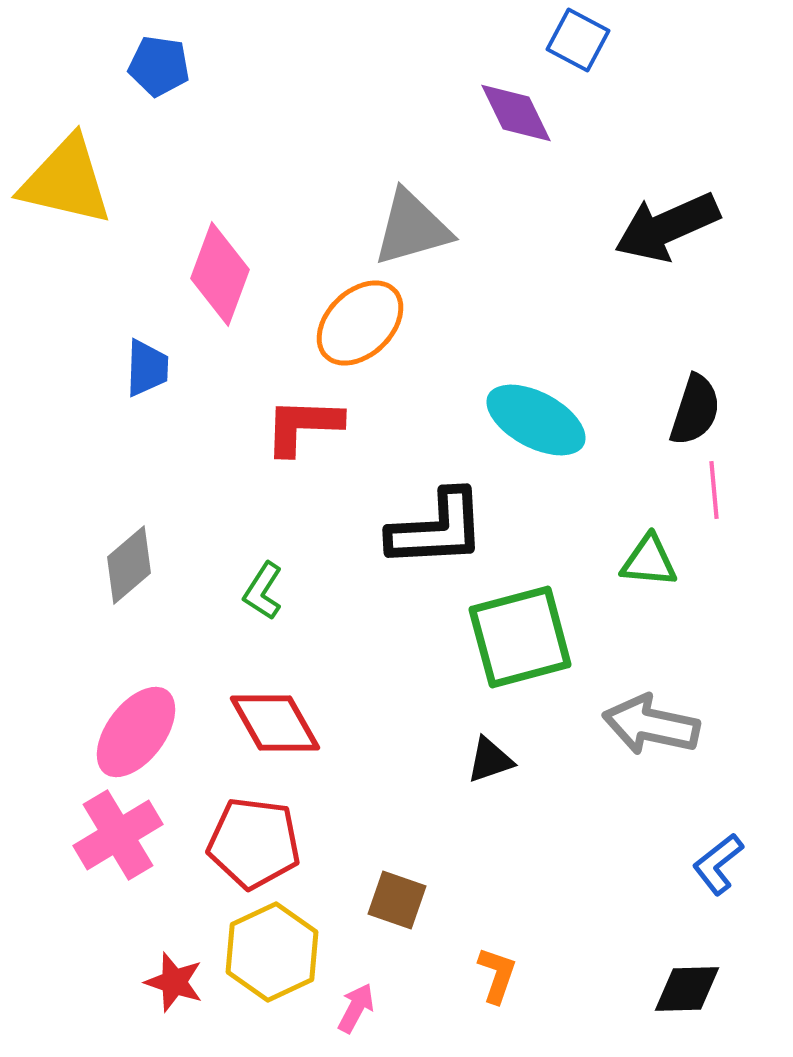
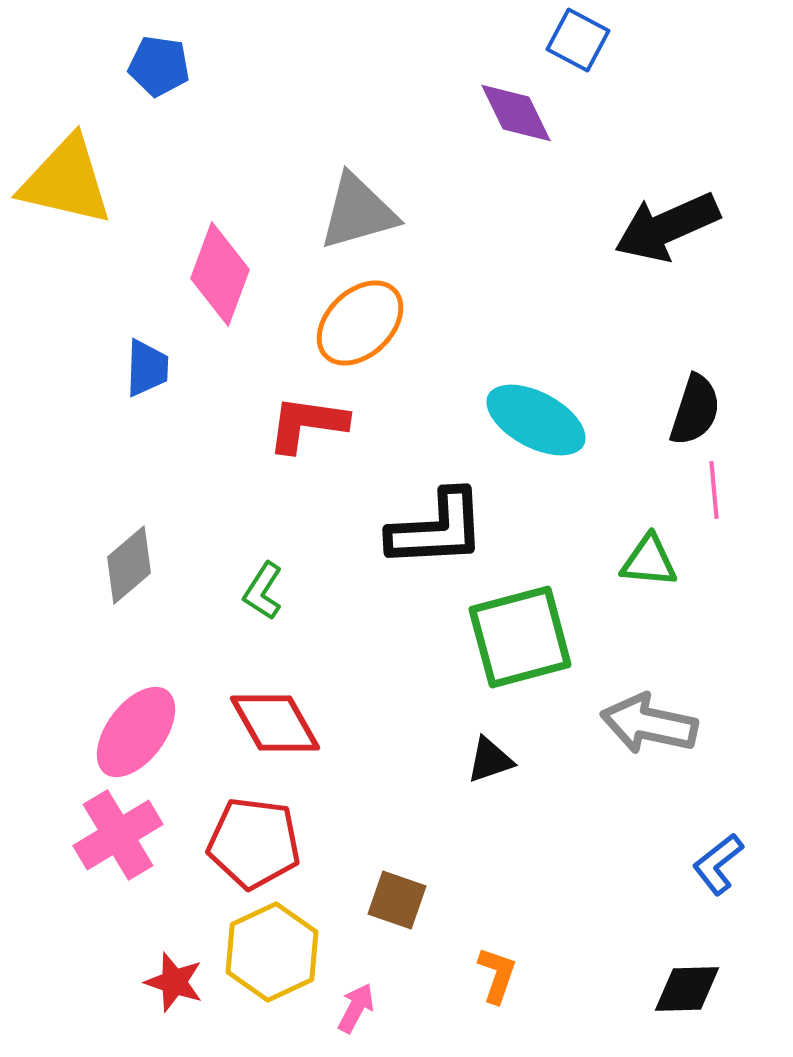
gray triangle: moved 54 px left, 16 px up
red L-shape: moved 4 px right, 2 px up; rotated 6 degrees clockwise
gray arrow: moved 2 px left, 1 px up
